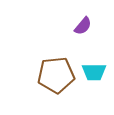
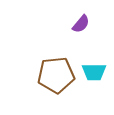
purple semicircle: moved 2 px left, 2 px up
